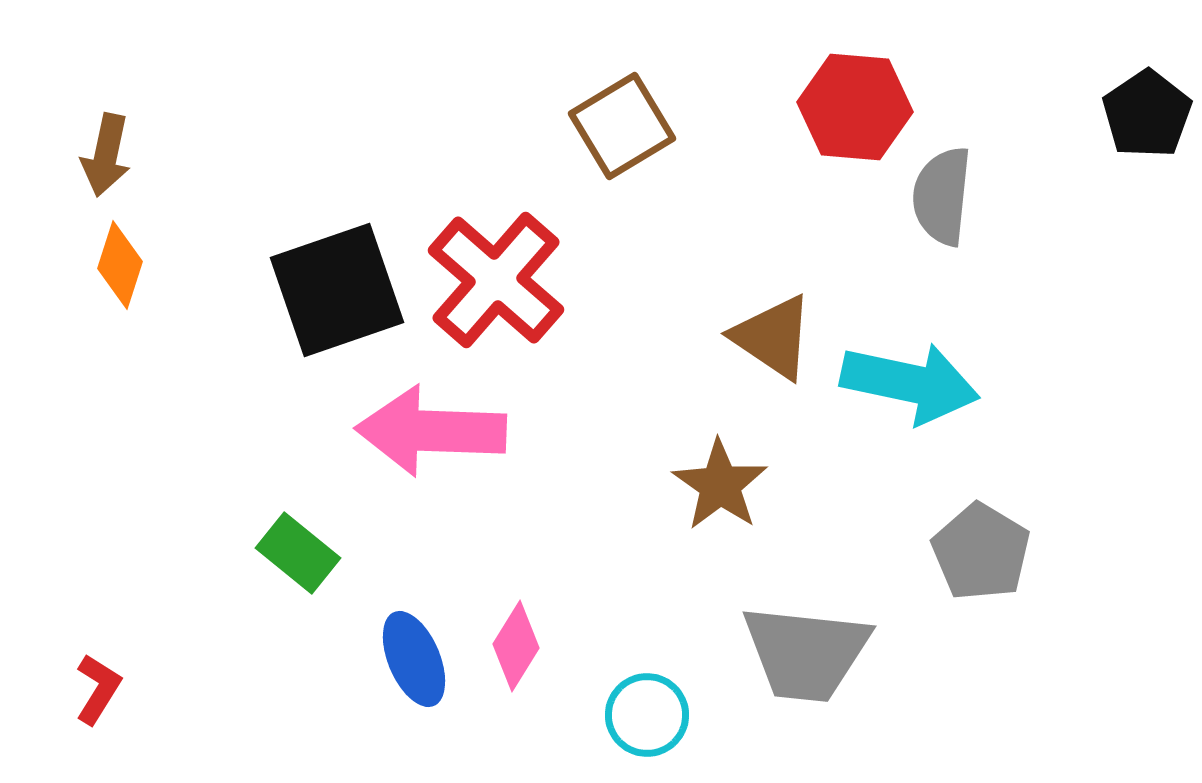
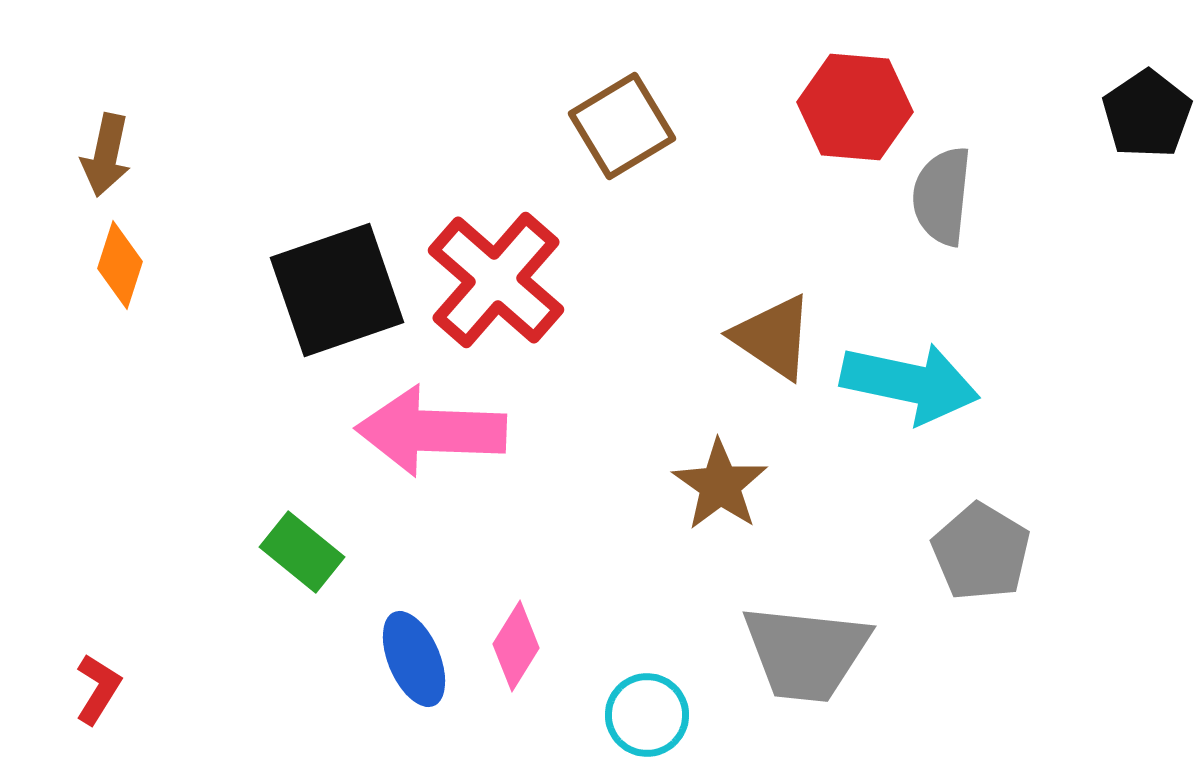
green rectangle: moved 4 px right, 1 px up
